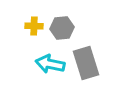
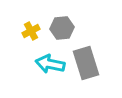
yellow cross: moved 3 px left, 5 px down; rotated 30 degrees counterclockwise
